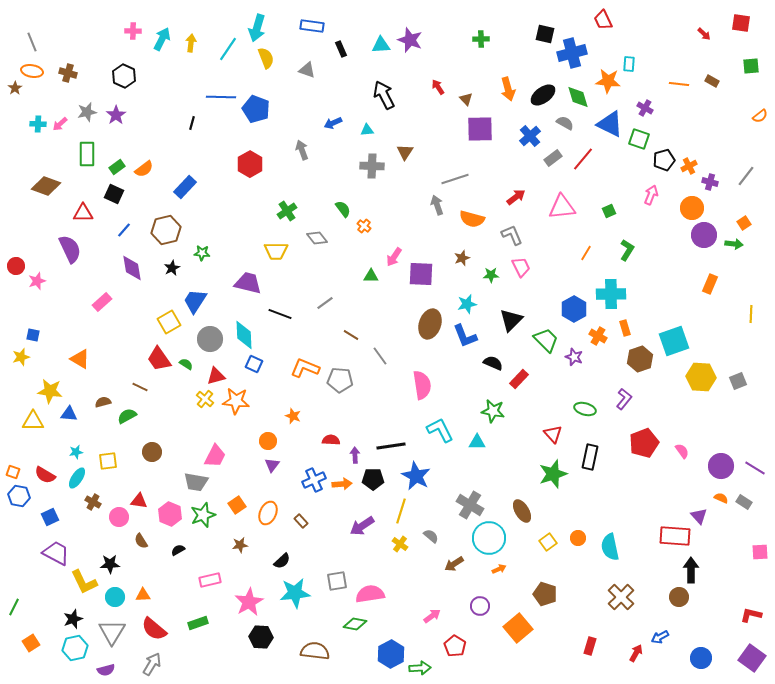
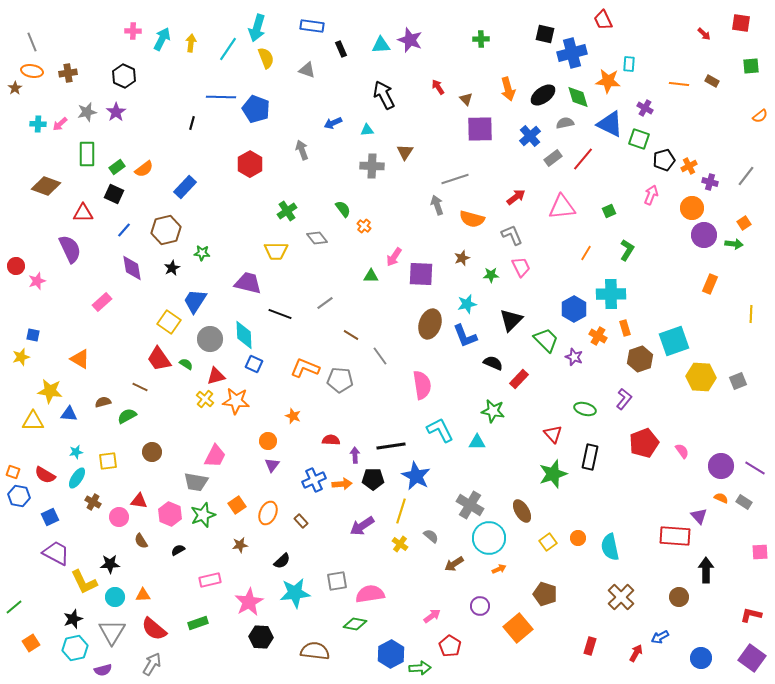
brown cross at (68, 73): rotated 24 degrees counterclockwise
purple star at (116, 115): moved 3 px up
gray semicircle at (565, 123): rotated 42 degrees counterclockwise
yellow square at (169, 322): rotated 25 degrees counterclockwise
black arrow at (691, 570): moved 15 px right
green line at (14, 607): rotated 24 degrees clockwise
red pentagon at (455, 646): moved 5 px left
purple semicircle at (106, 670): moved 3 px left
